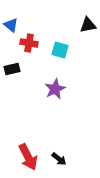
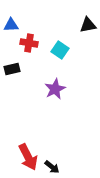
blue triangle: rotated 42 degrees counterclockwise
cyan square: rotated 18 degrees clockwise
black arrow: moved 7 px left, 8 px down
